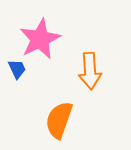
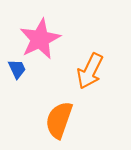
orange arrow: rotated 30 degrees clockwise
